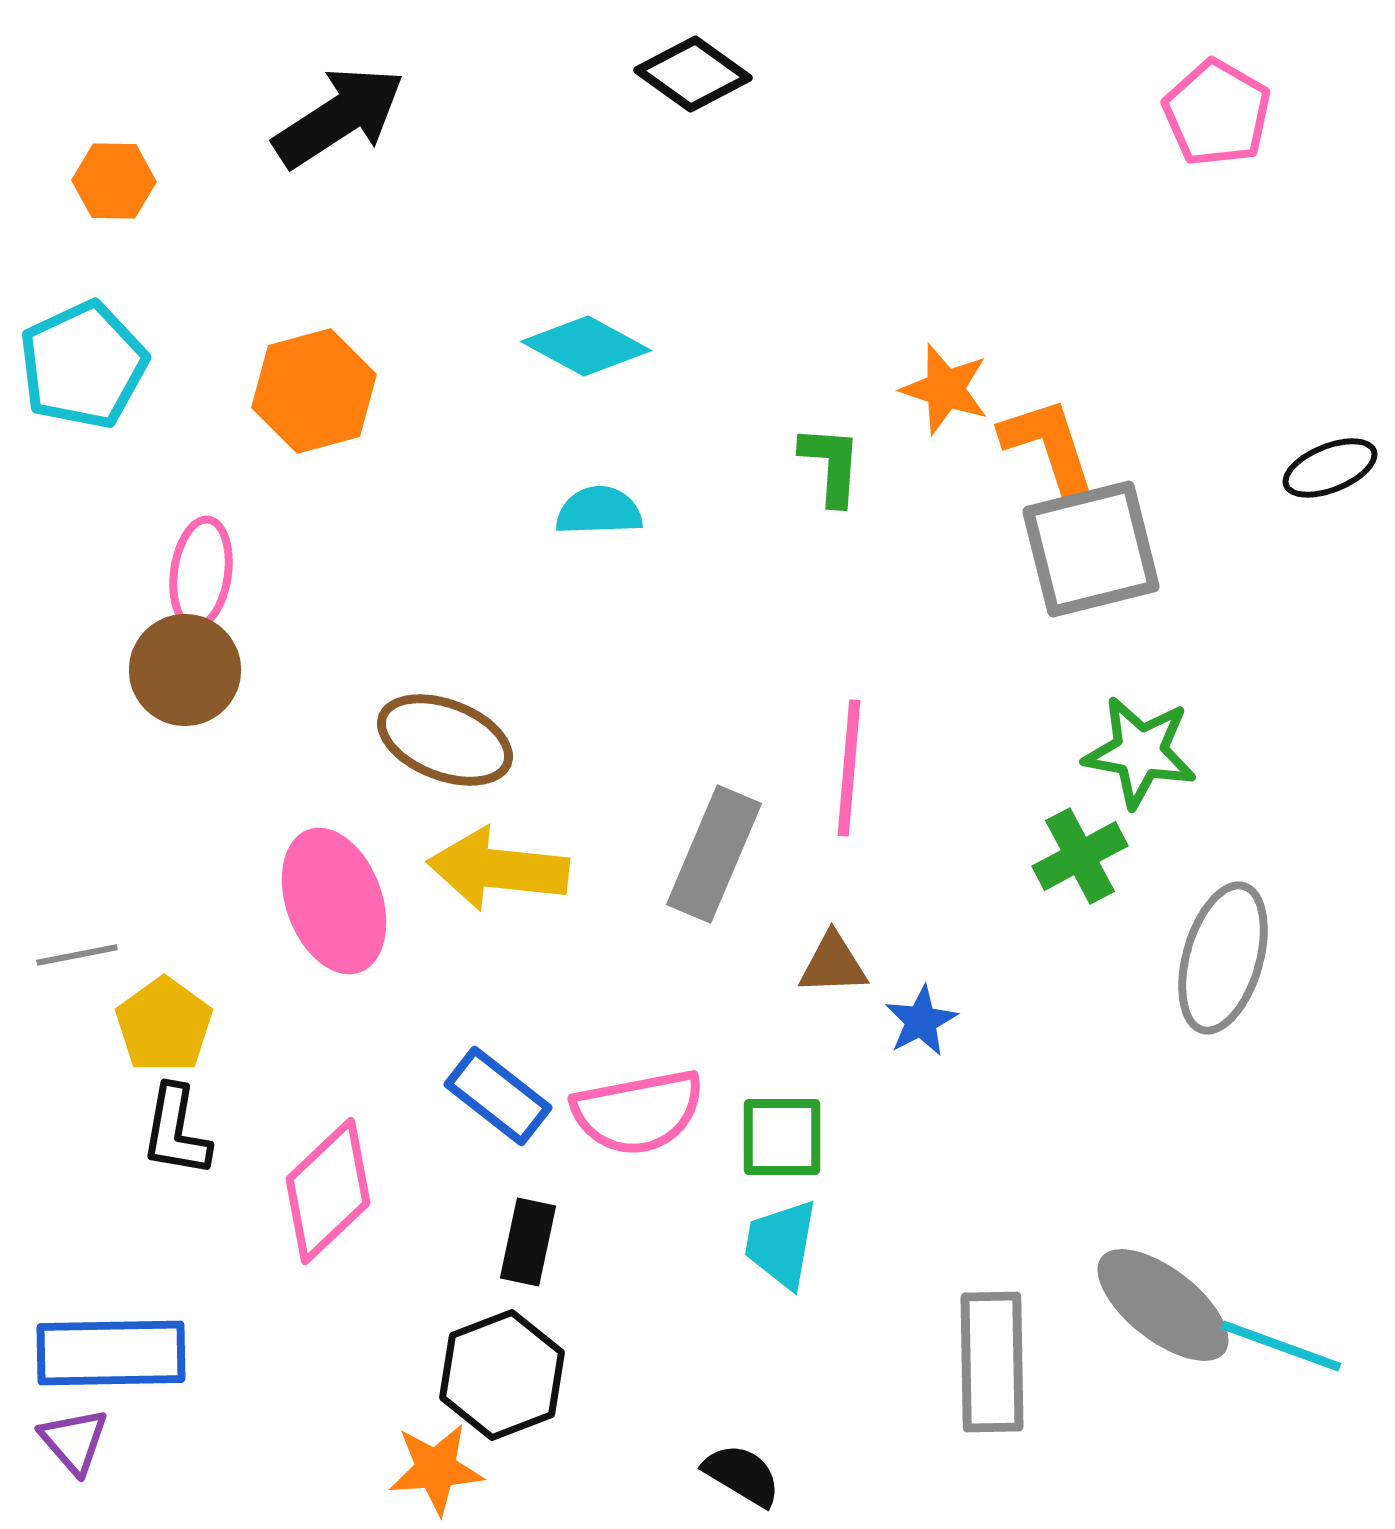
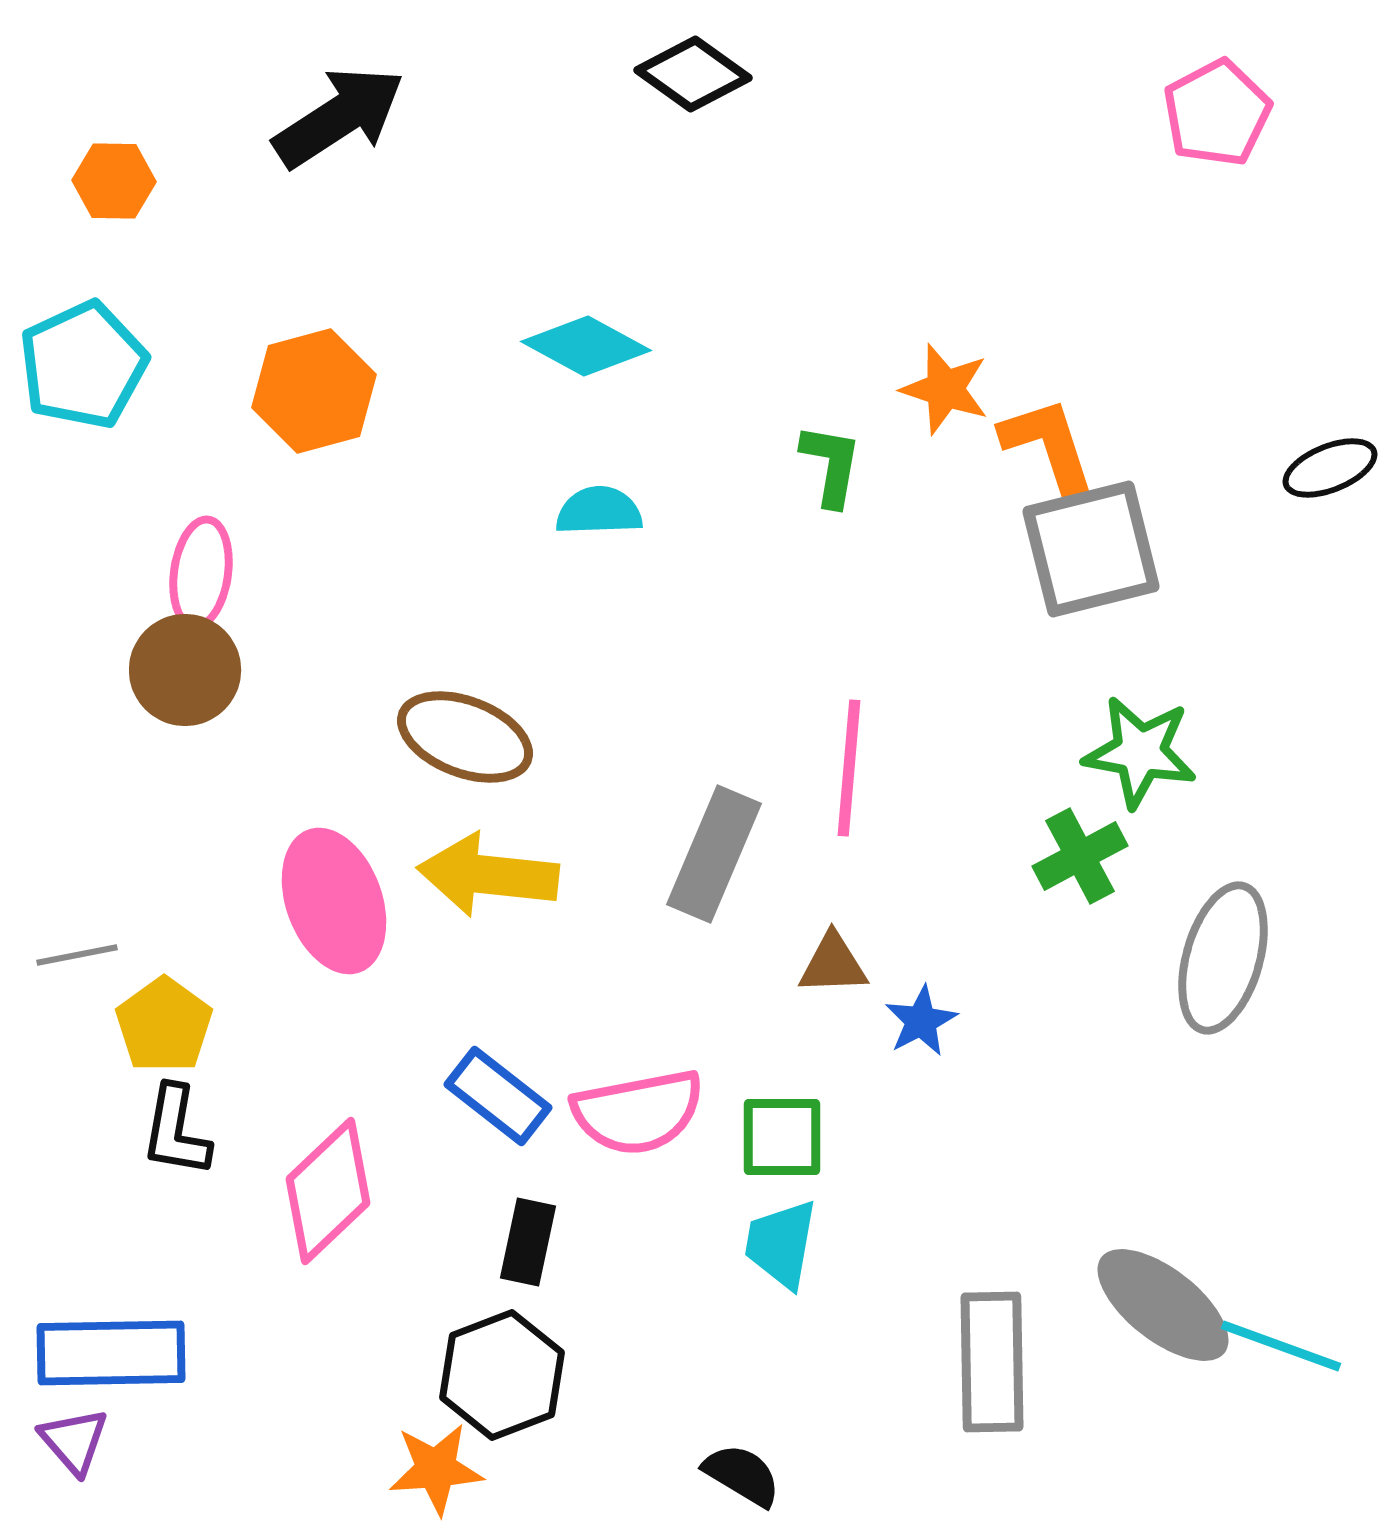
pink pentagon at (1217, 113): rotated 14 degrees clockwise
green L-shape at (831, 465): rotated 6 degrees clockwise
brown ellipse at (445, 740): moved 20 px right, 3 px up
yellow arrow at (498, 869): moved 10 px left, 6 px down
